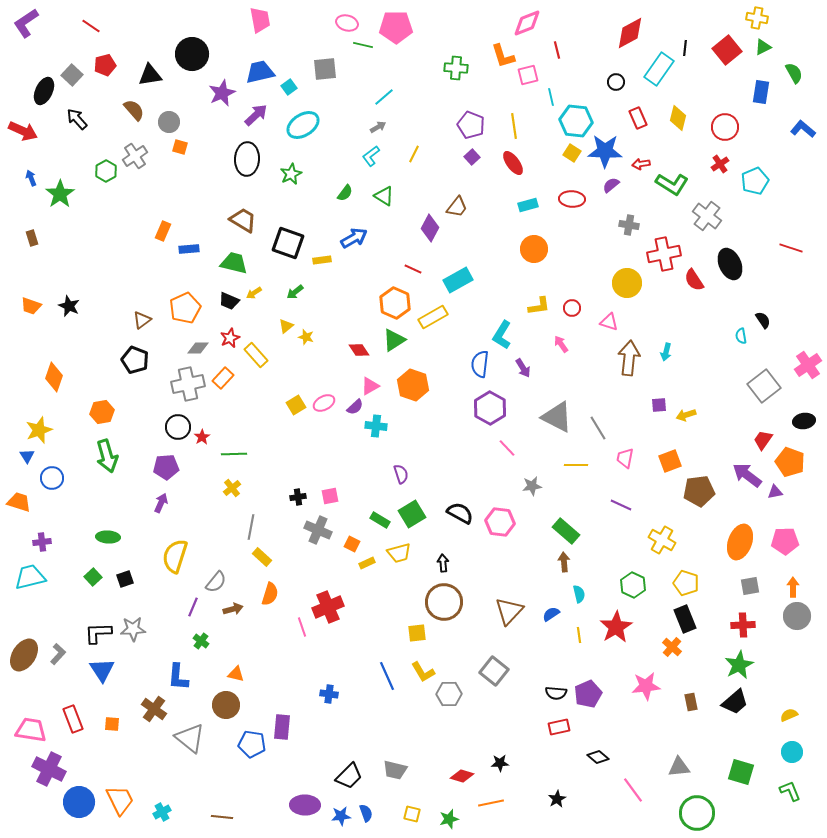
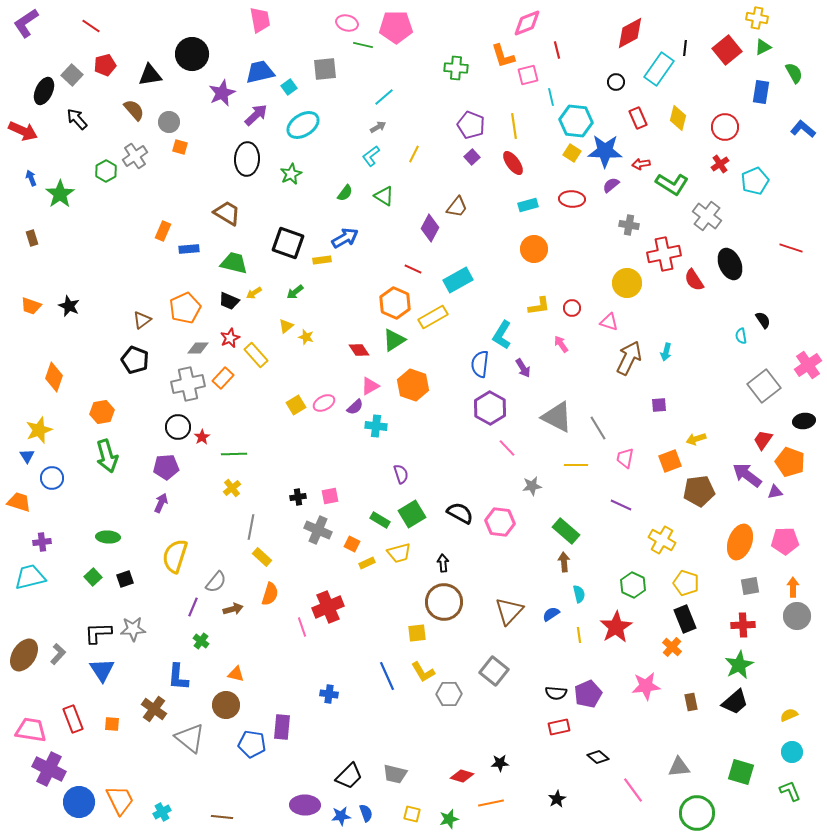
brown trapezoid at (243, 220): moved 16 px left, 7 px up
blue arrow at (354, 238): moved 9 px left
brown arrow at (629, 358): rotated 20 degrees clockwise
yellow arrow at (686, 415): moved 10 px right, 24 px down
gray trapezoid at (395, 770): moved 4 px down
